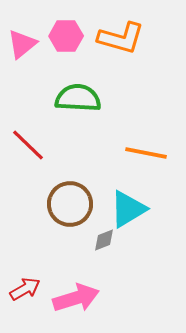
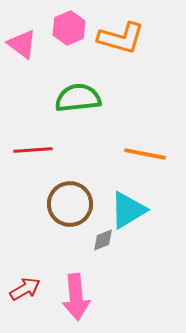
pink hexagon: moved 3 px right, 8 px up; rotated 24 degrees counterclockwise
pink triangle: rotated 44 degrees counterclockwise
green semicircle: rotated 9 degrees counterclockwise
red line: moved 5 px right, 5 px down; rotated 48 degrees counterclockwise
orange line: moved 1 px left, 1 px down
cyan triangle: moved 1 px down
gray diamond: moved 1 px left
pink arrow: moved 1 px up; rotated 102 degrees clockwise
